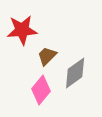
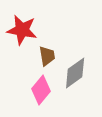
red star: rotated 16 degrees clockwise
brown trapezoid: rotated 125 degrees clockwise
